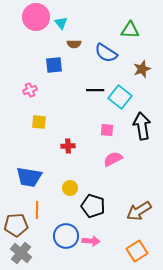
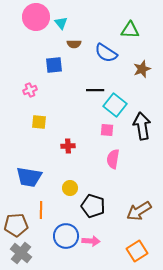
cyan square: moved 5 px left, 8 px down
pink semicircle: rotated 54 degrees counterclockwise
orange line: moved 4 px right
